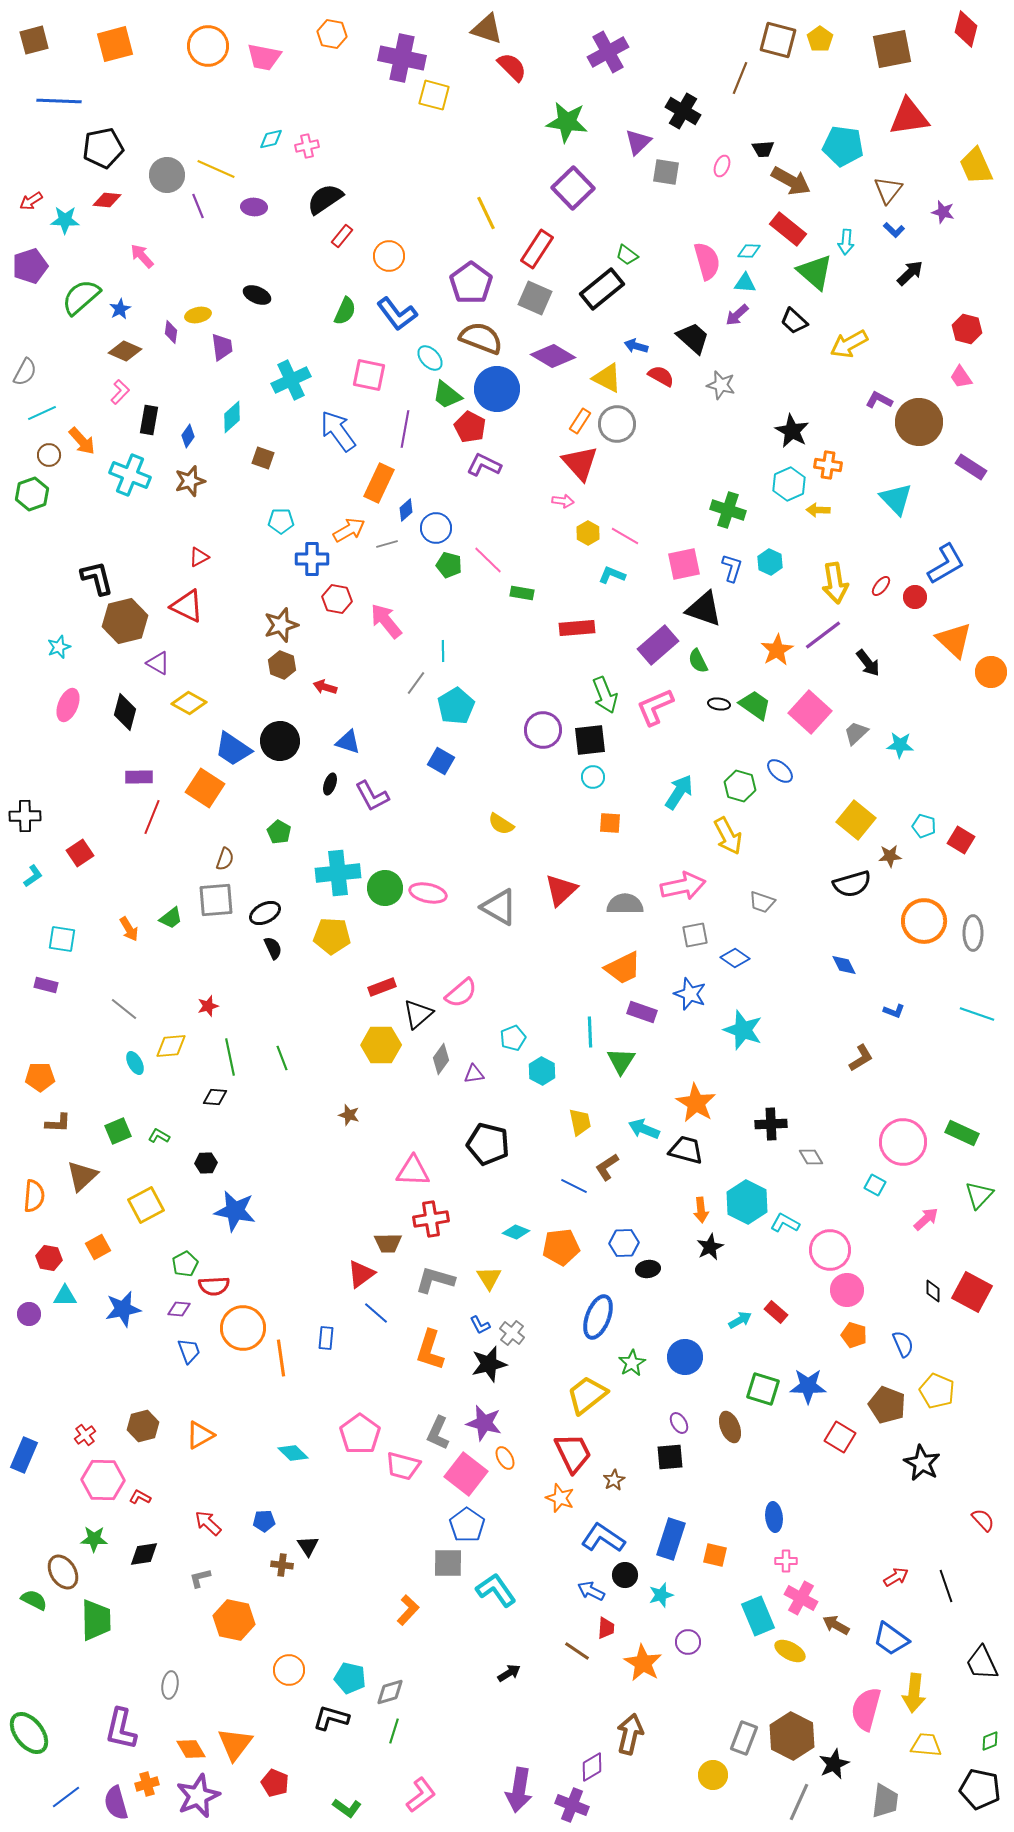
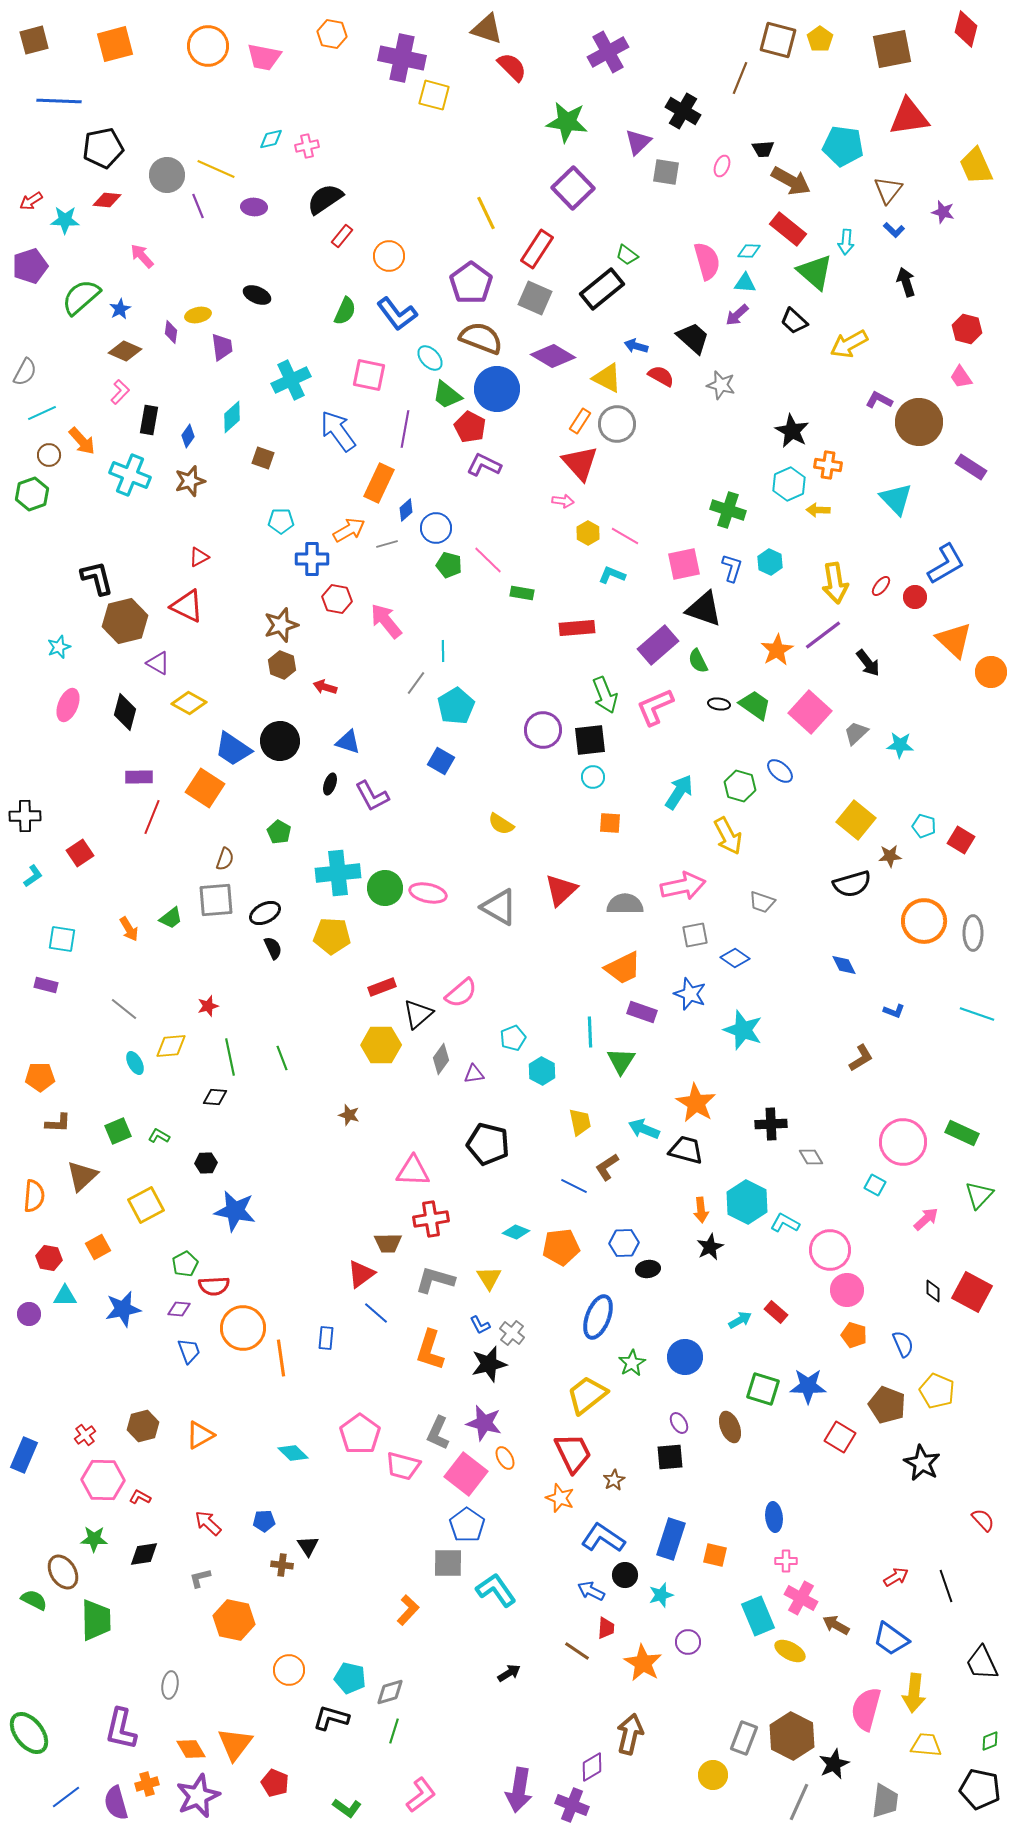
black arrow at (910, 273): moved 4 px left, 9 px down; rotated 64 degrees counterclockwise
